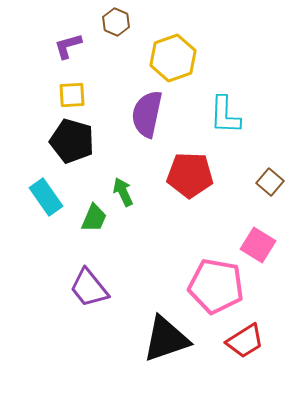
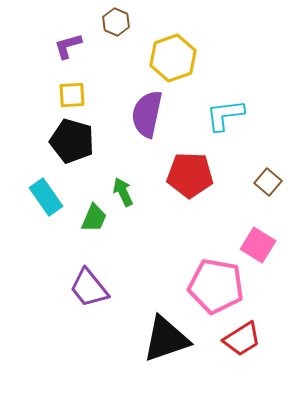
cyan L-shape: rotated 81 degrees clockwise
brown square: moved 2 px left
red trapezoid: moved 3 px left, 2 px up
